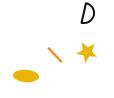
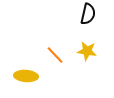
yellow star: moved 1 px up
